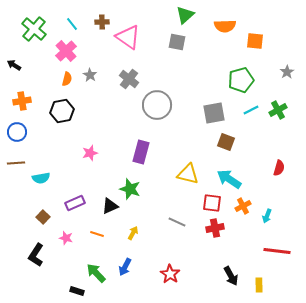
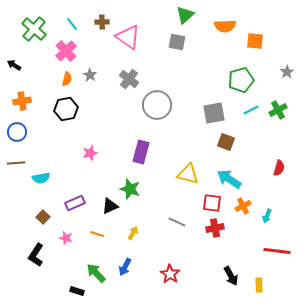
black hexagon at (62, 111): moved 4 px right, 2 px up
